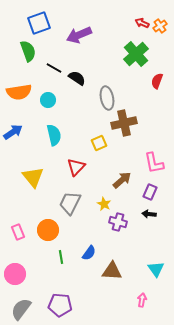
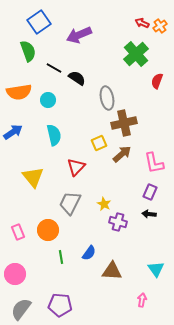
blue square: moved 1 px up; rotated 15 degrees counterclockwise
brown arrow: moved 26 px up
